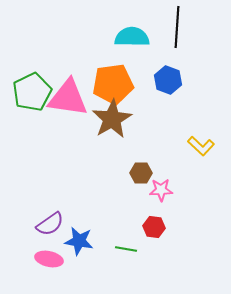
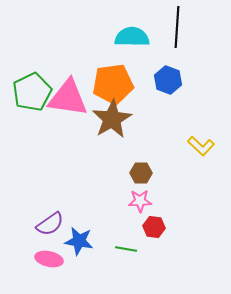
pink star: moved 21 px left, 11 px down
